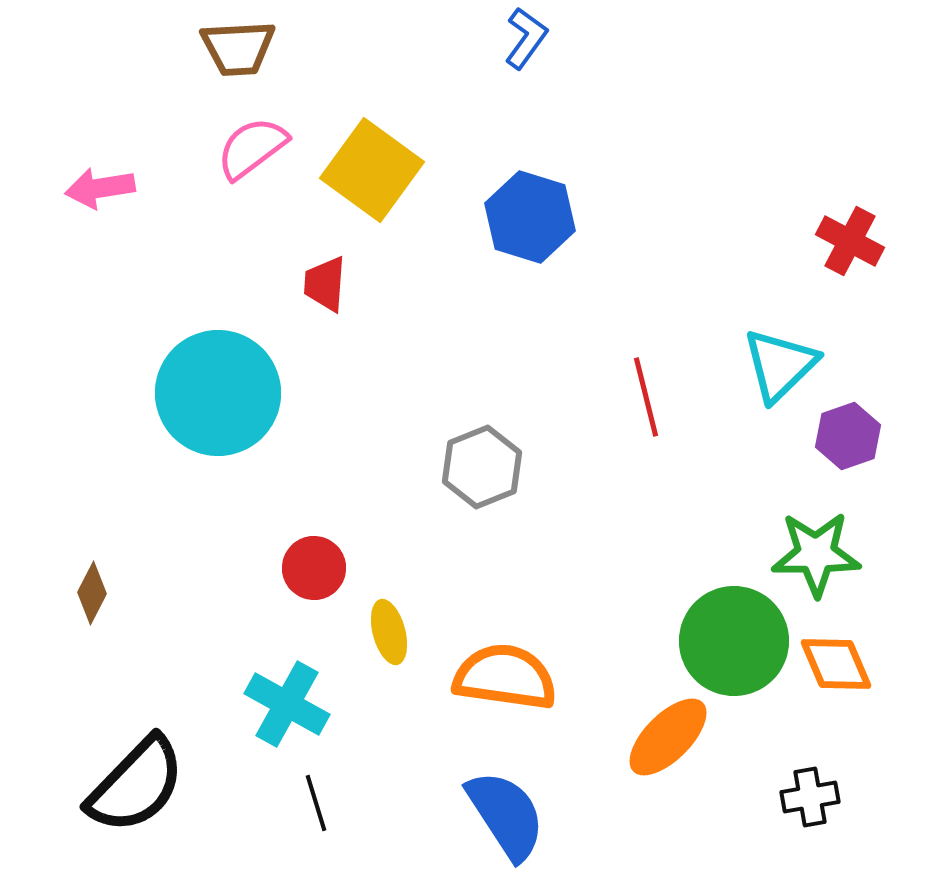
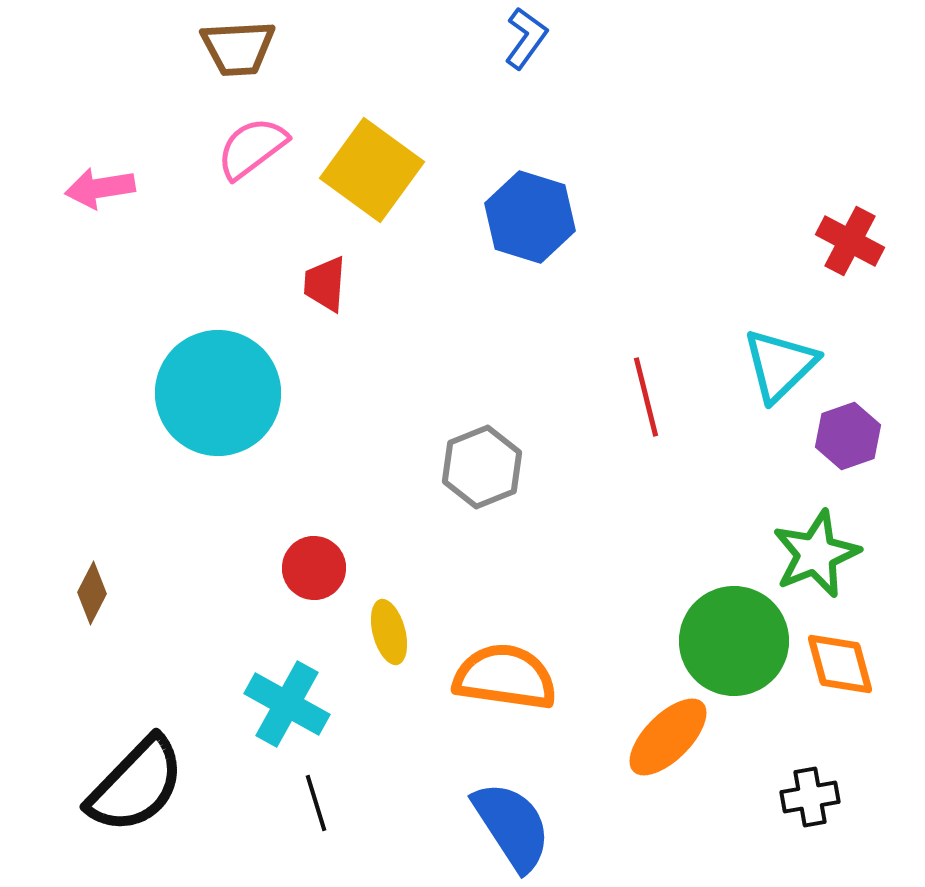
green star: rotated 22 degrees counterclockwise
orange diamond: moved 4 px right; rotated 8 degrees clockwise
blue semicircle: moved 6 px right, 11 px down
